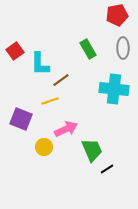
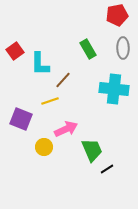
brown line: moved 2 px right; rotated 12 degrees counterclockwise
